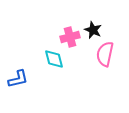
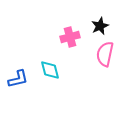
black star: moved 7 px right, 4 px up; rotated 24 degrees clockwise
cyan diamond: moved 4 px left, 11 px down
